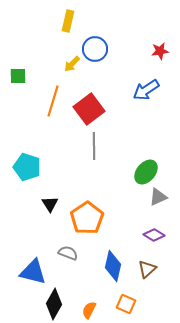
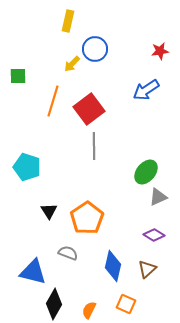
black triangle: moved 1 px left, 7 px down
